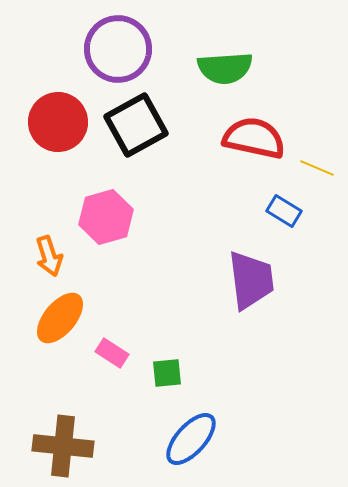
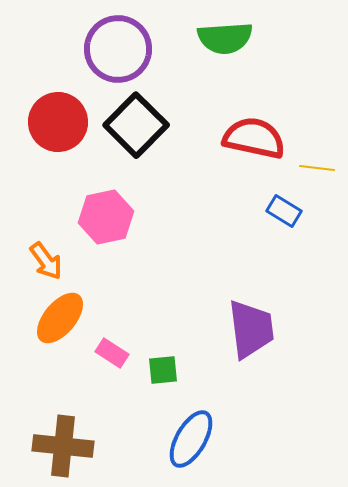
green semicircle: moved 30 px up
black square: rotated 16 degrees counterclockwise
yellow line: rotated 16 degrees counterclockwise
pink hexagon: rotated 4 degrees clockwise
orange arrow: moved 3 px left, 5 px down; rotated 18 degrees counterclockwise
purple trapezoid: moved 49 px down
green square: moved 4 px left, 3 px up
blue ellipse: rotated 12 degrees counterclockwise
